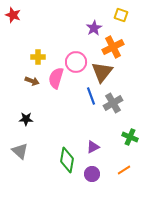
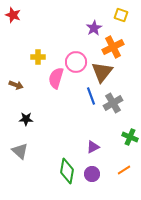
brown arrow: moved 16 px left, 4 px down
green diamond: moved 11 px down
